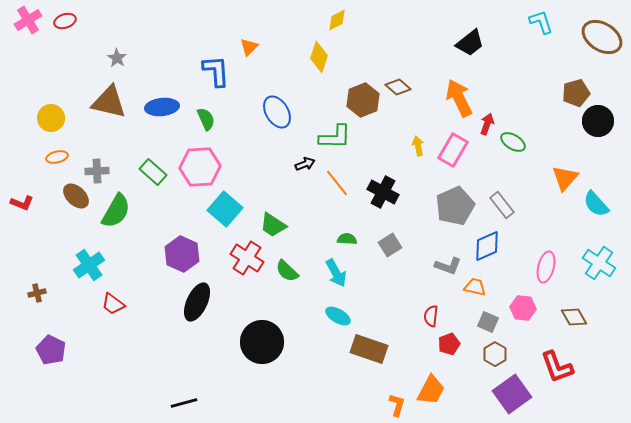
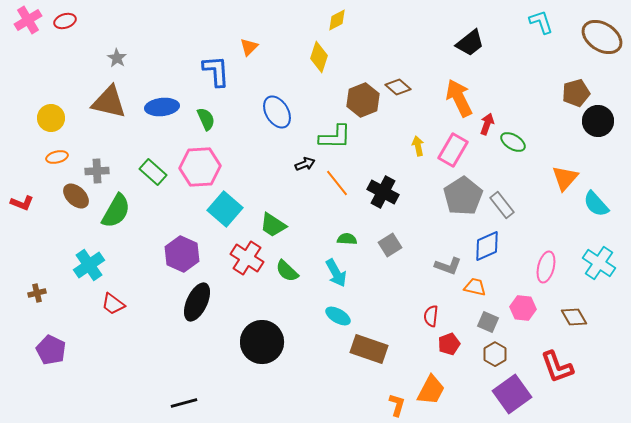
gray pentagon at (455, 206): moved 8 px right, 10 px up; rotated 9 degrees counterclockwise
